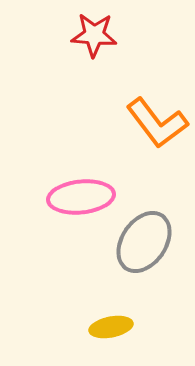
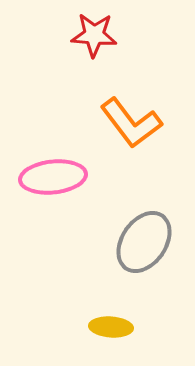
orange L-shape: moved 26 px left
pink ellipse: moved 28 px left, 20 px up
yellow ellipse: rotated 15 degrees clockwise
